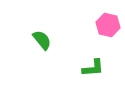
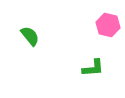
green semicircle: moved 12 px left, 4 px up
